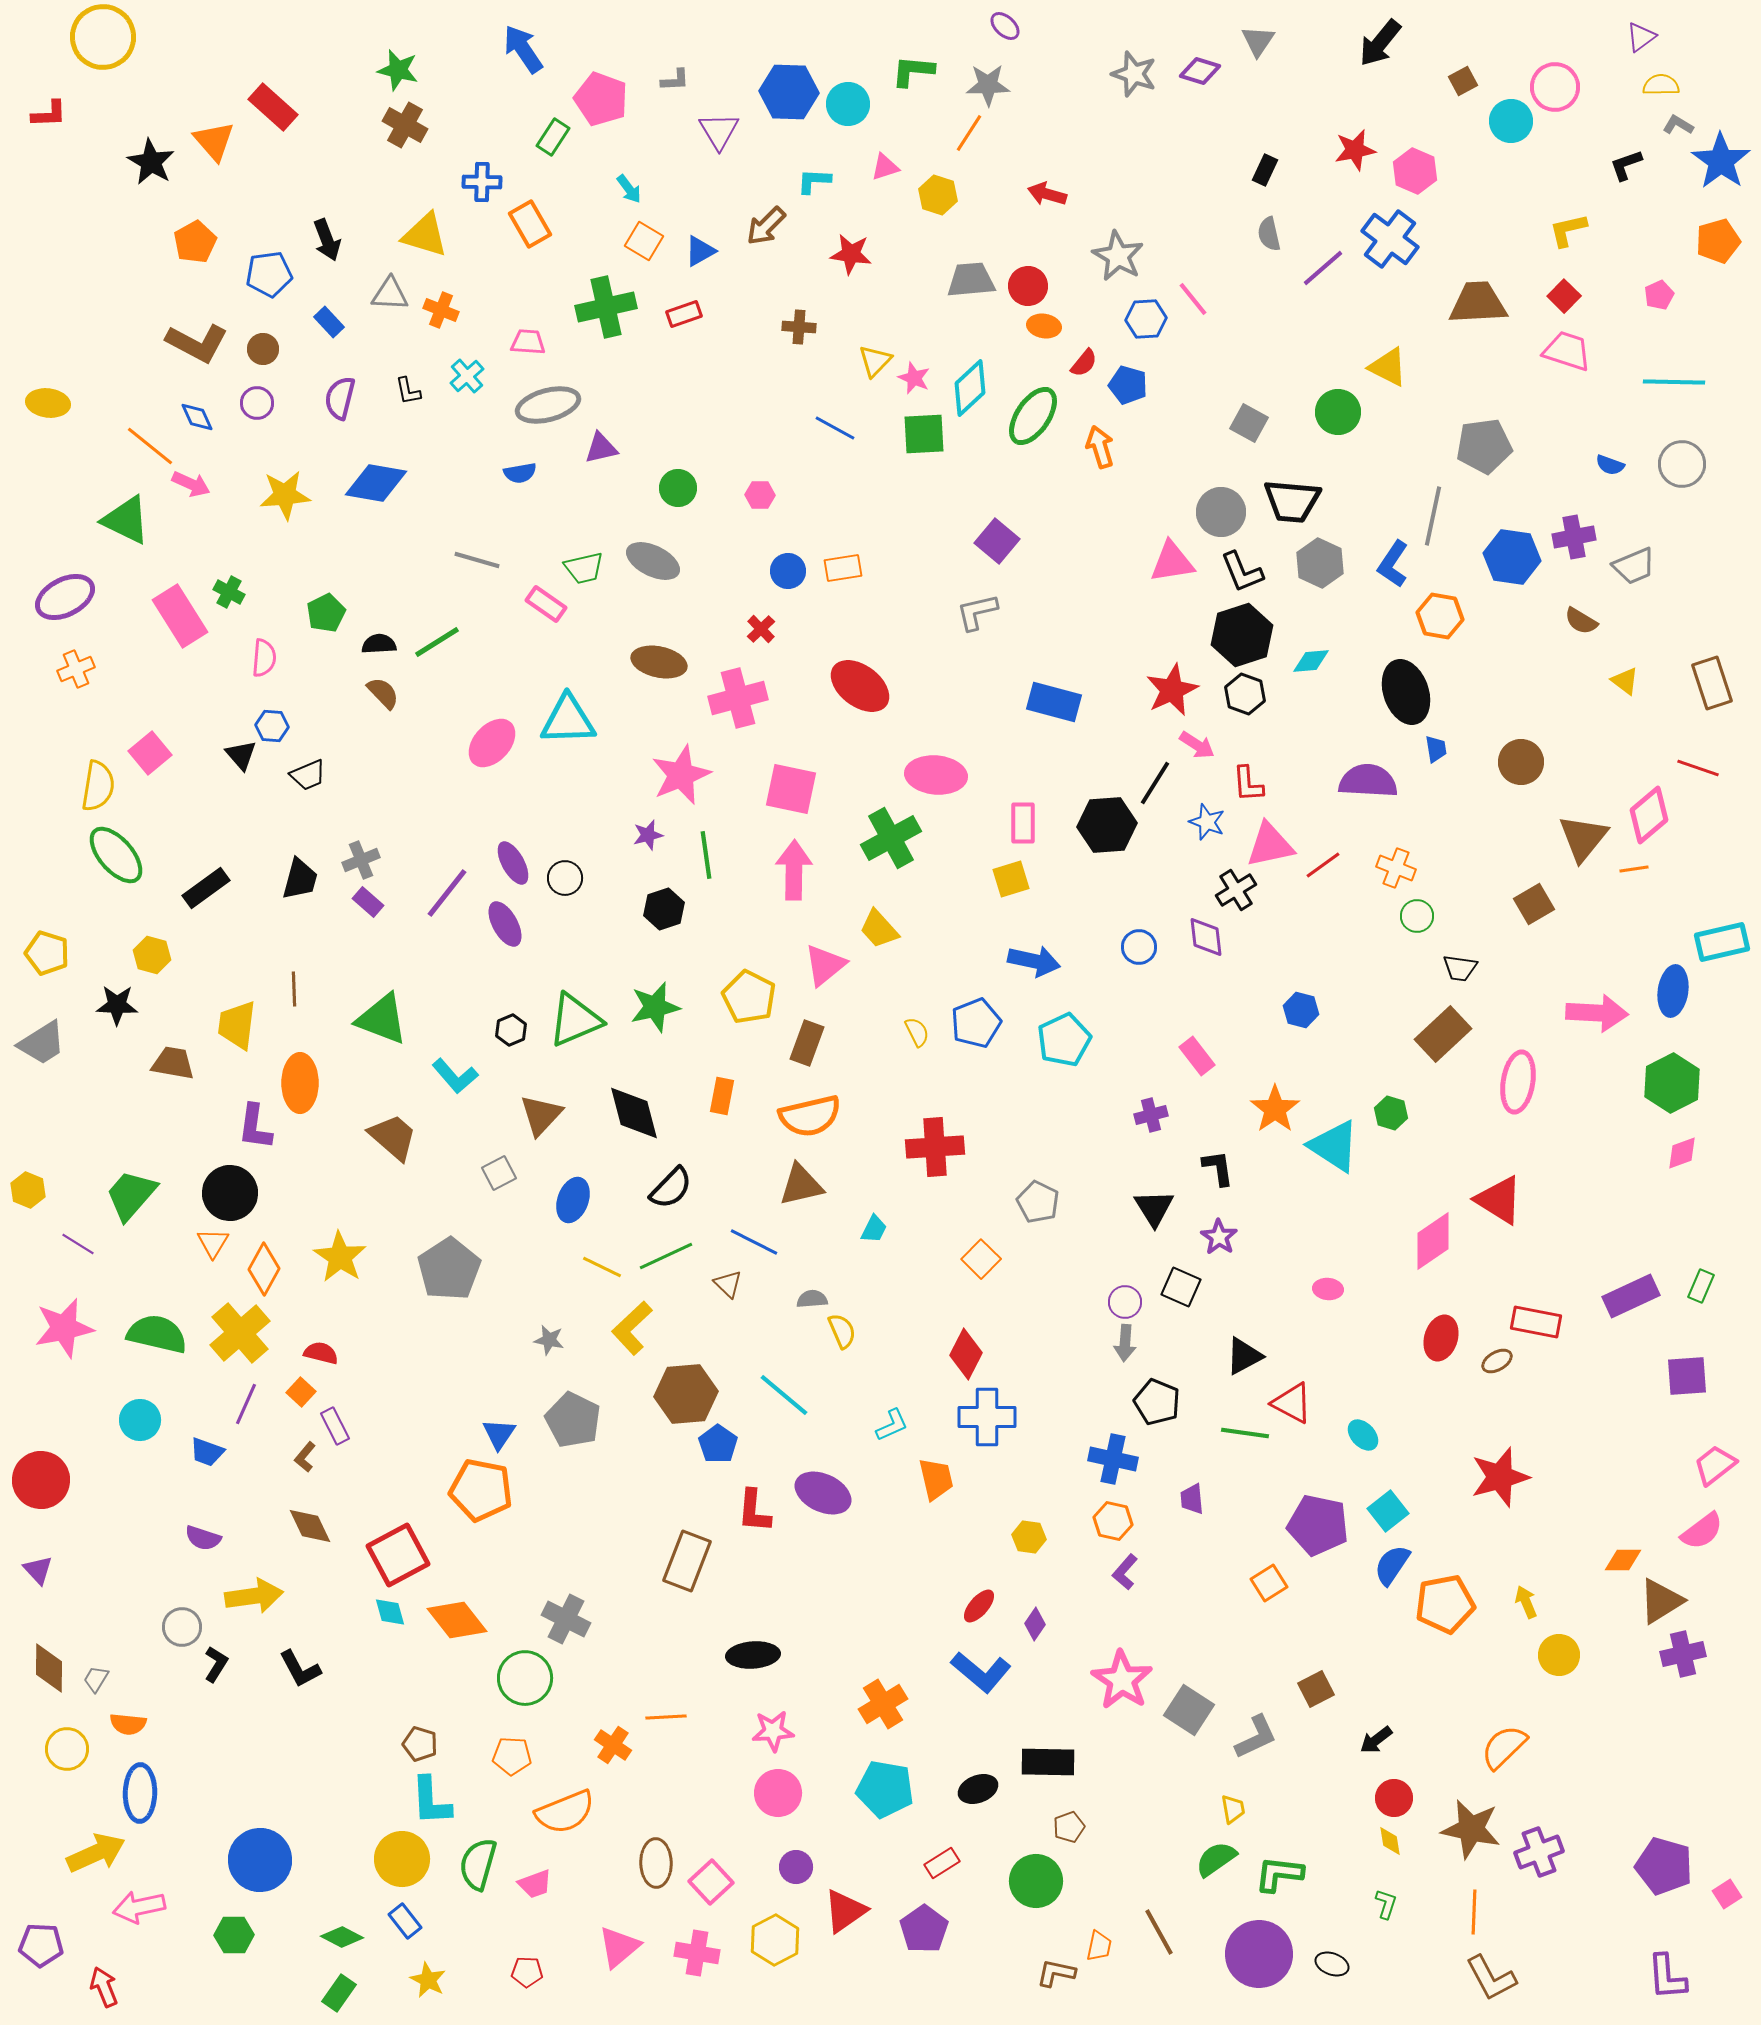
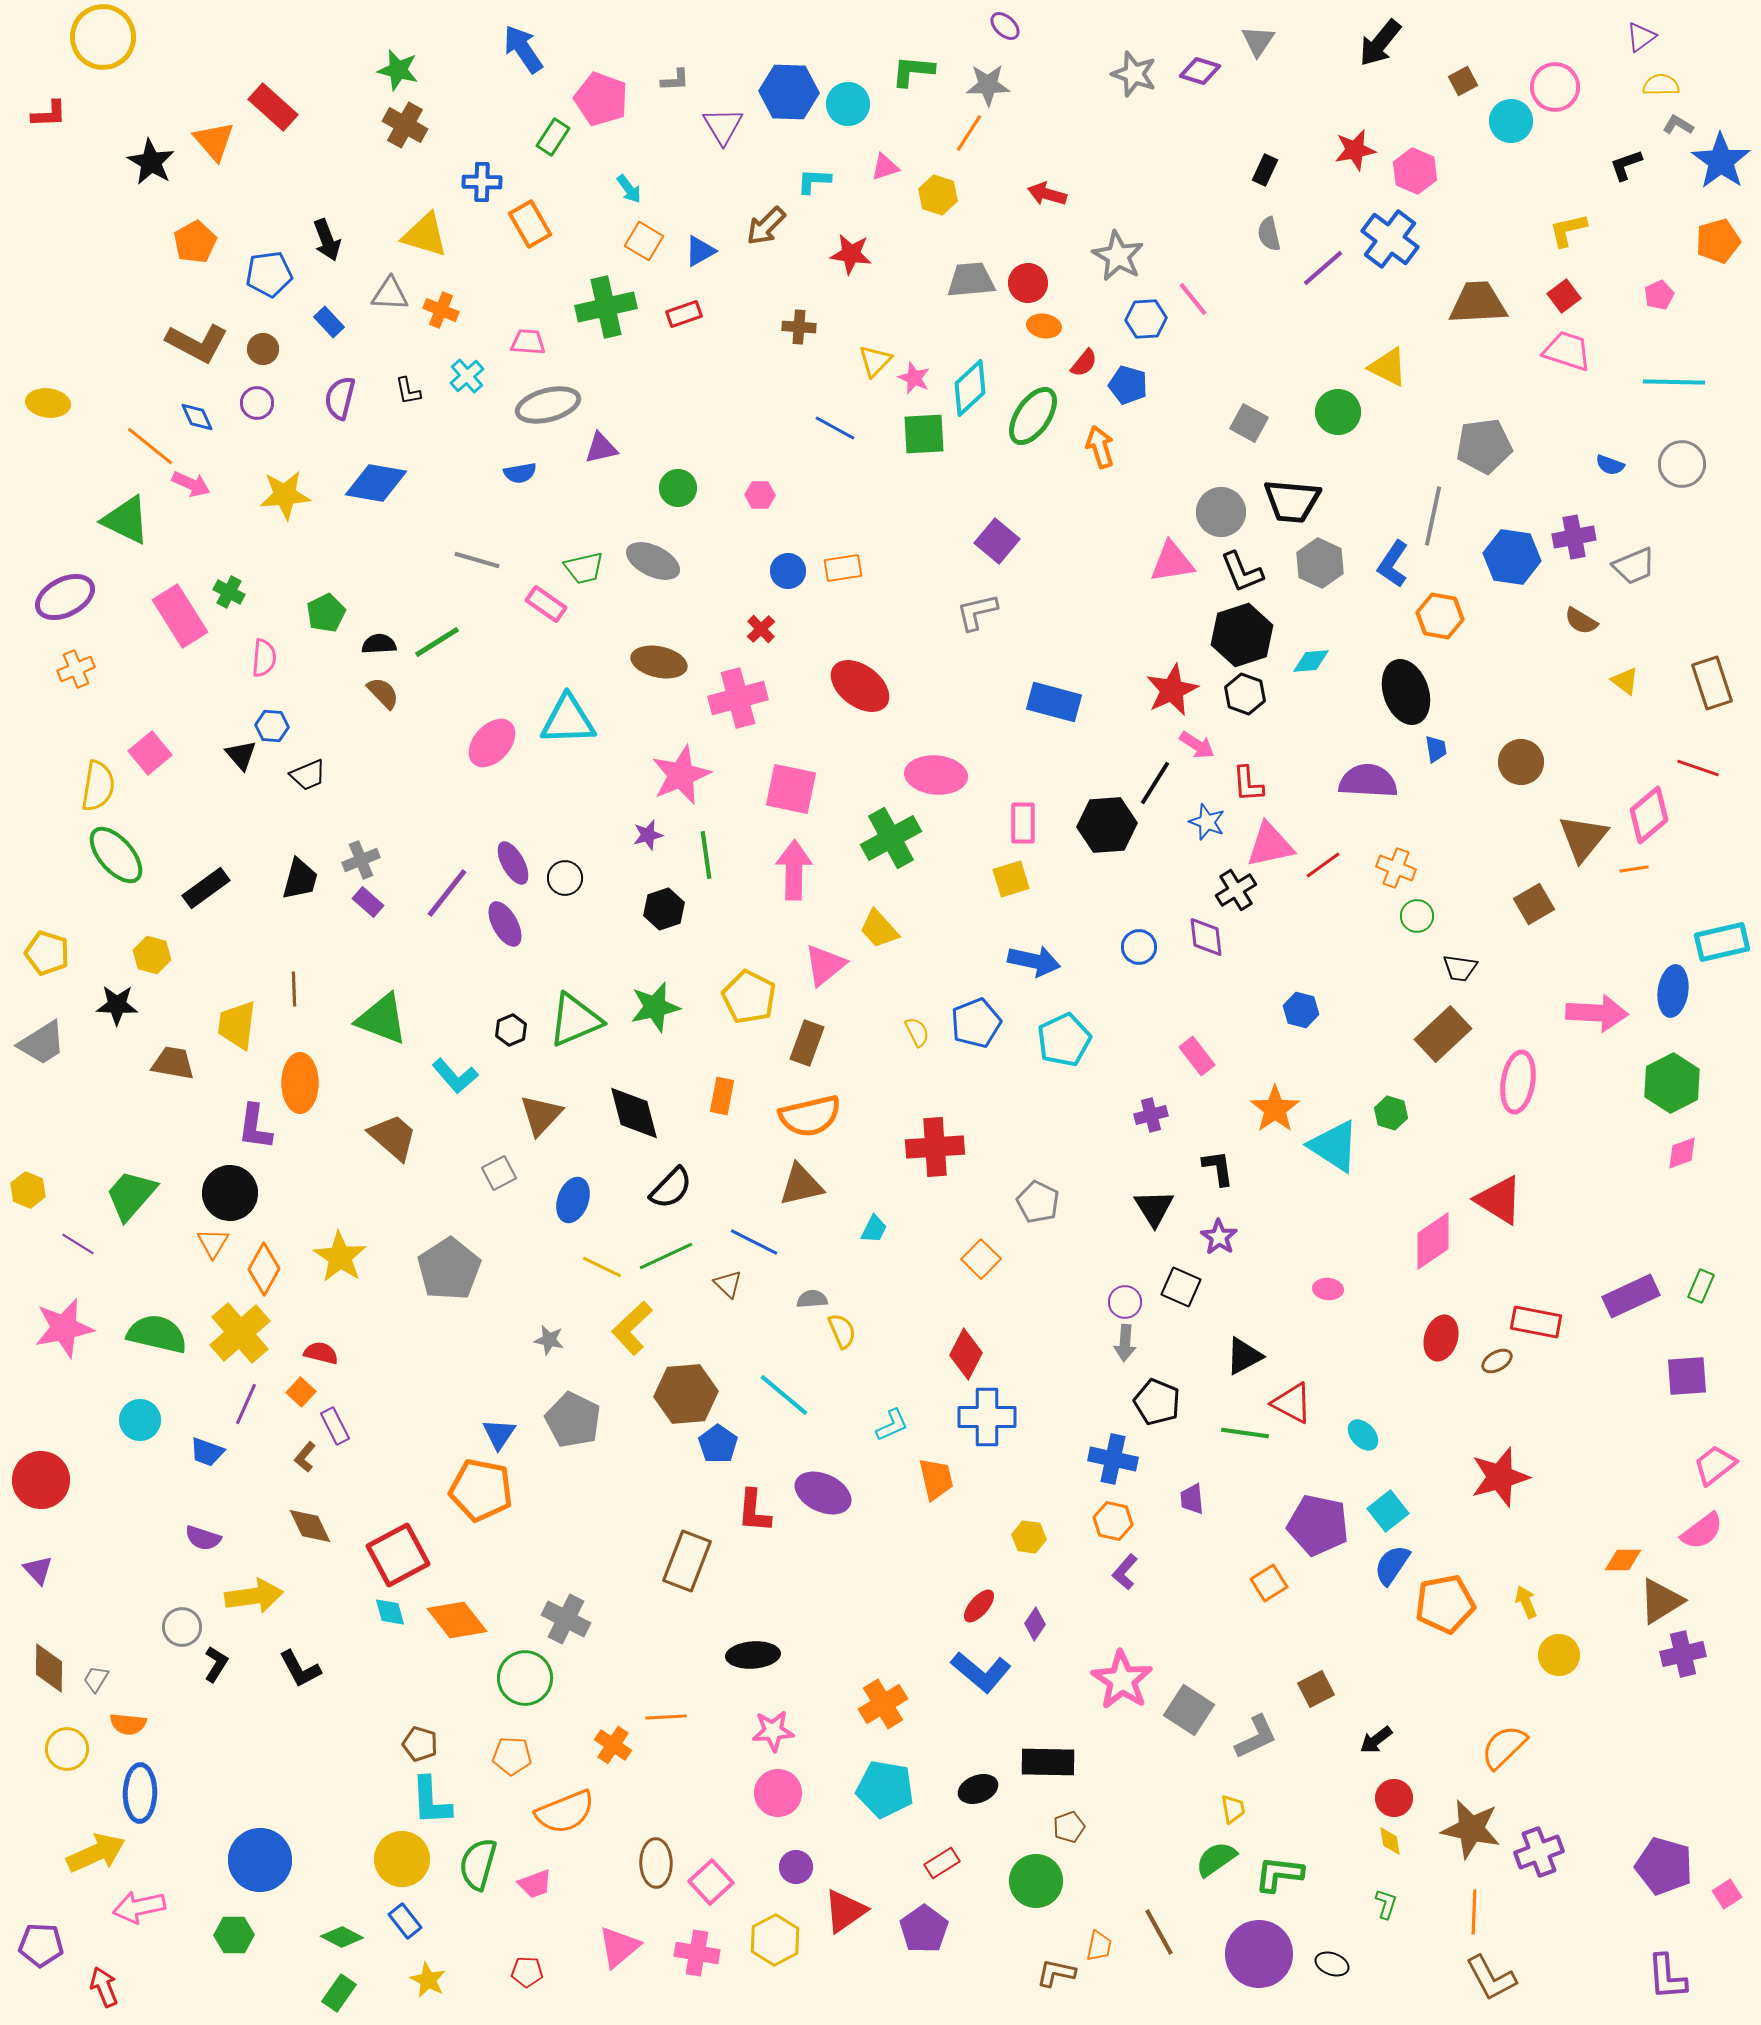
purple triangle at (719, 131): moved 4 px right, 5 px up
red circle at (1028, 286): moved 3 px up
red square at (1564, 296): rotated 8 degrees clockwise
